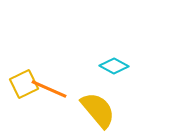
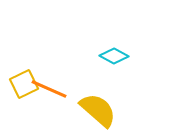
cyan diamond: moved 10 px up
yellow semicircle: rotated 9 degrees counterclockwise
